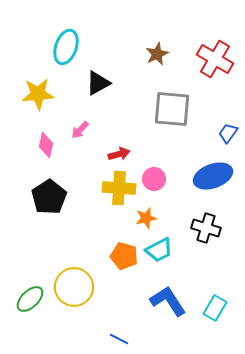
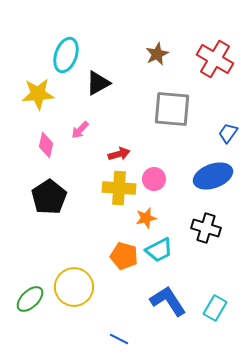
cyan ellipse: moved 8 px down
